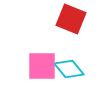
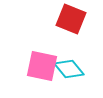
pink square: rotated 12 degrees clockwise
